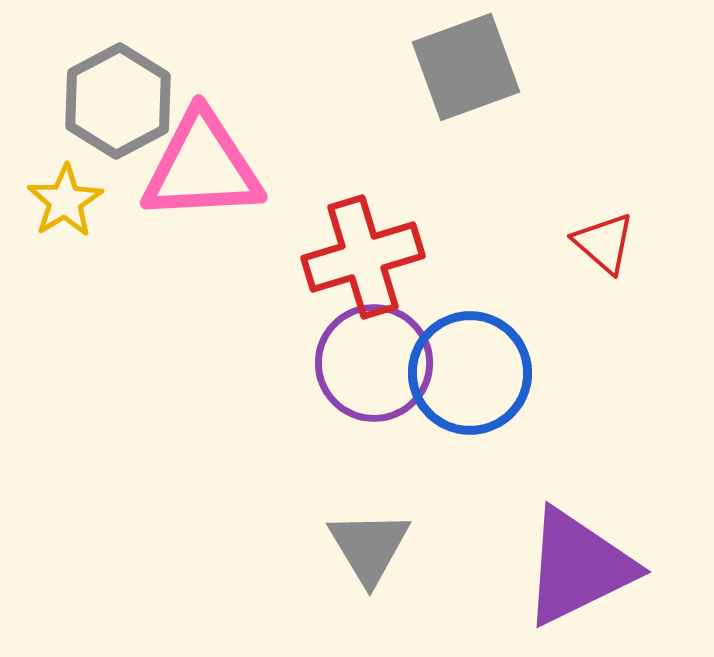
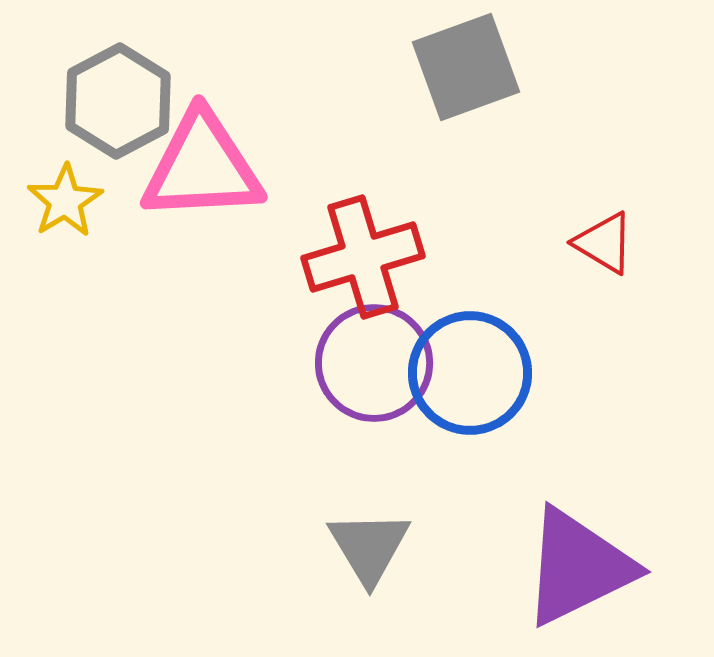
red triangle: rotated 10 degrees counterclockwise
